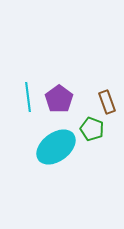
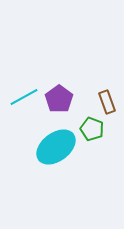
cyan line: moved 4 px left; rotated 68 degrees clockwise
